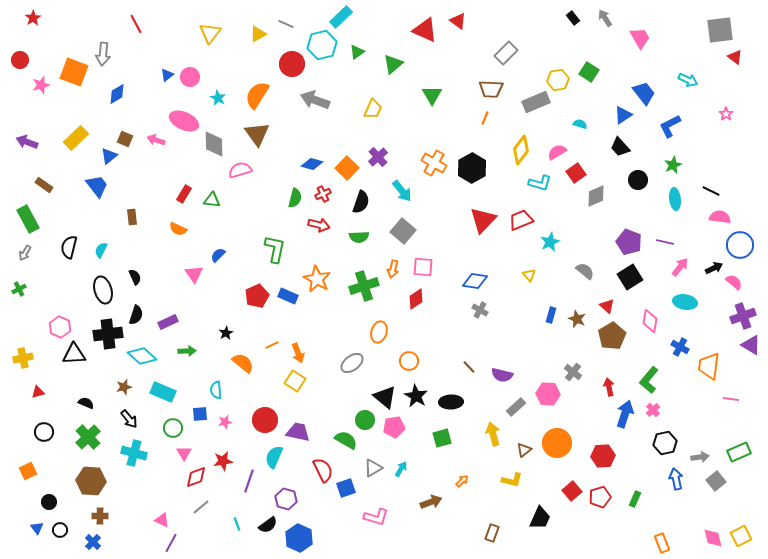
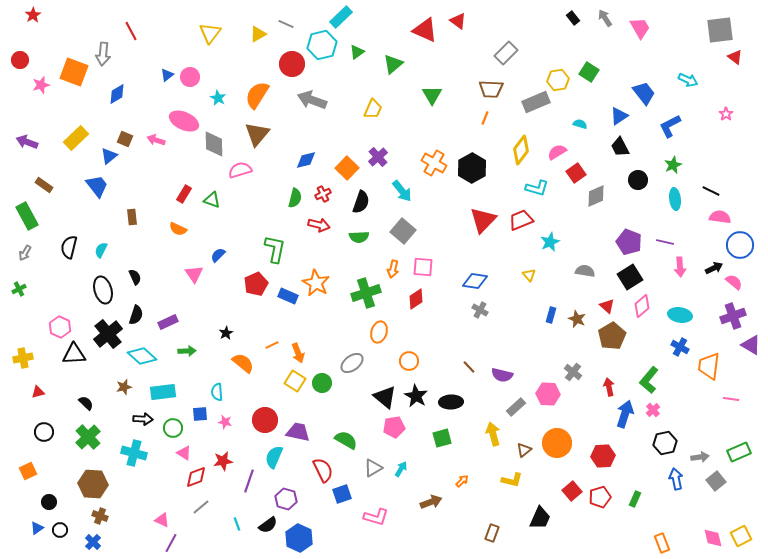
red star at (33, 18): moved 3 px up
red line at (136, 24): moved 5 px left, 7 px down
pink trapezoid at (640, 38): moved 10 px up
gray arrow at (315, 100): moved 3 px left
blue triangle at (623, 115): moved 4 px left, 1 px down
brown triangle at (257, 134): rotated 16 degrees clockwise
black trapezoid at (620, 147): rotated 15 degrees clockwise
blue diamond at (312, 164): moved 6 px left, 4 px up; rotated 30 degrees counterclockwise
cyan L-shape at (540, 183): moved 3 px left, 5 px down
green triangle at (212, 200): rotated 12 degrees clockwise
green rectangle at (28, 219): moved 1 px left, 3 px up
pink arrow at (680, 267): rotated 138 degrees clockwise
gray semicircle at (585, 271): rotated 30 degrees counterclockwise
orange star at (317, 279): moved 1 px left, 4 px down
green cross at (364, 286): moved 2 px right, 7 px down
red pentagon at (257, 296): moved 1 px left, 12 px up
cyan ellipse at (685, 302): moved 5 px left, 13 px down
purple cross at (743, 316): moved 10 px left
pink diamond at (650, 321): moved 8 px left, 15 px up; rotated 40 degrees clockwise
black cross at (108, 334): rotated 32 degrees counterclockwise
cyan semicircle at (216, 390): moved 1 px right, 2 px down
cyan rectangle at (163, 392): rotated 30 degrees counterclockwise
black semicircle at (86, 403): rotated 21 degrees clockwise
black arrow at (129, 419): moved 14 px right; rotated 48 degrees counterclockwise
green circle at (365, 420): moved 43 px left, 37 px up
pink star at (225, 422): rotated 24 degrees clockwise
pink triangle at (184, 453): rotated 28 degrees counterclockwise
brown hexagon at (91, 481): moved 2 px right, 3 px down
blue square at (346, 488): moved 4 px left, 6 px down
brown cross at (100, 516): rotated 21 degrees clockwise
blue triangle at (37, 528): rotated 32 degrees clockwise
